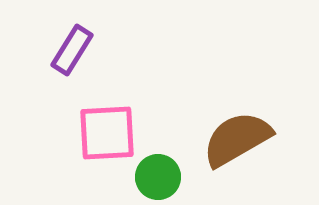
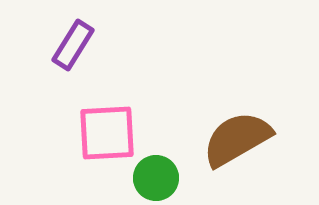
purple rectangle: moved 1 px right, 5 px up
green circle: moved 2 px left, 1 px down
